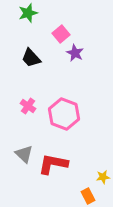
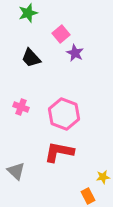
pink cross: moved 7 px left, 1 px down; rotated 14 degrees counterclockwise
gray triangle: moved 8 px left, 17 px down
red L-shape: moved 6 px right, 12 px up
